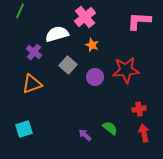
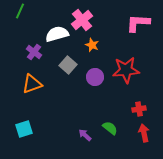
pink cross: moved 3 px left, 3 px down
pink L-shape: moved 1 px left, 2 px down
